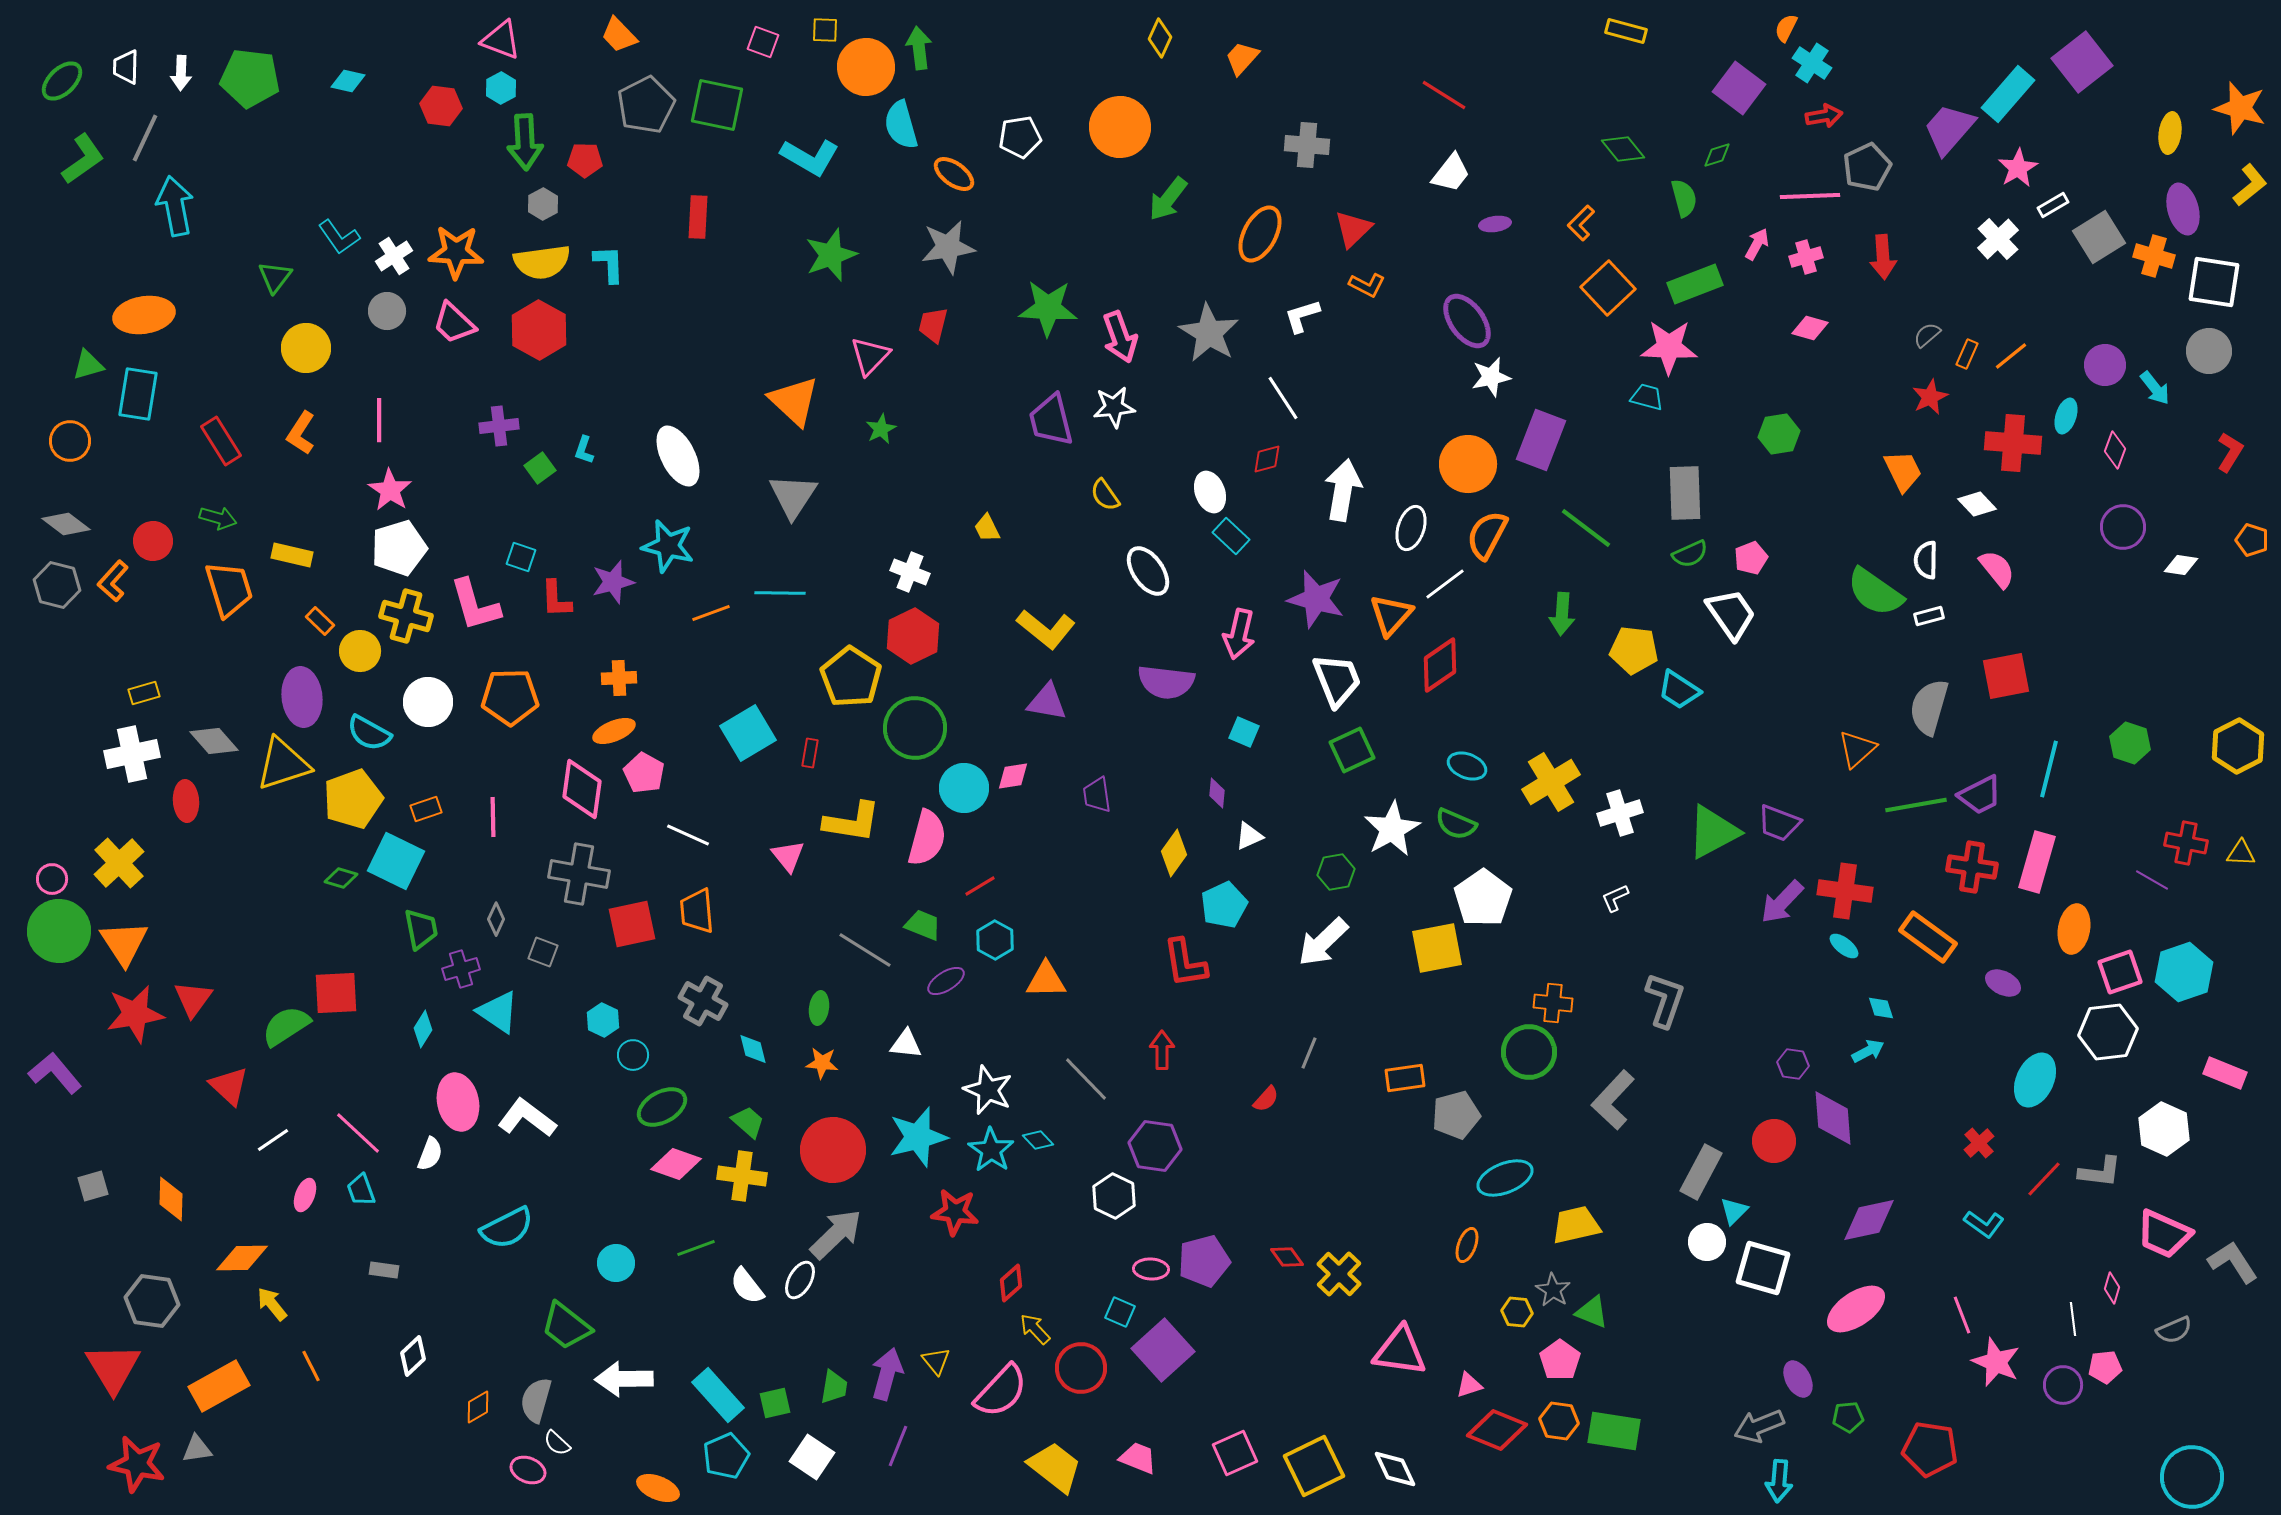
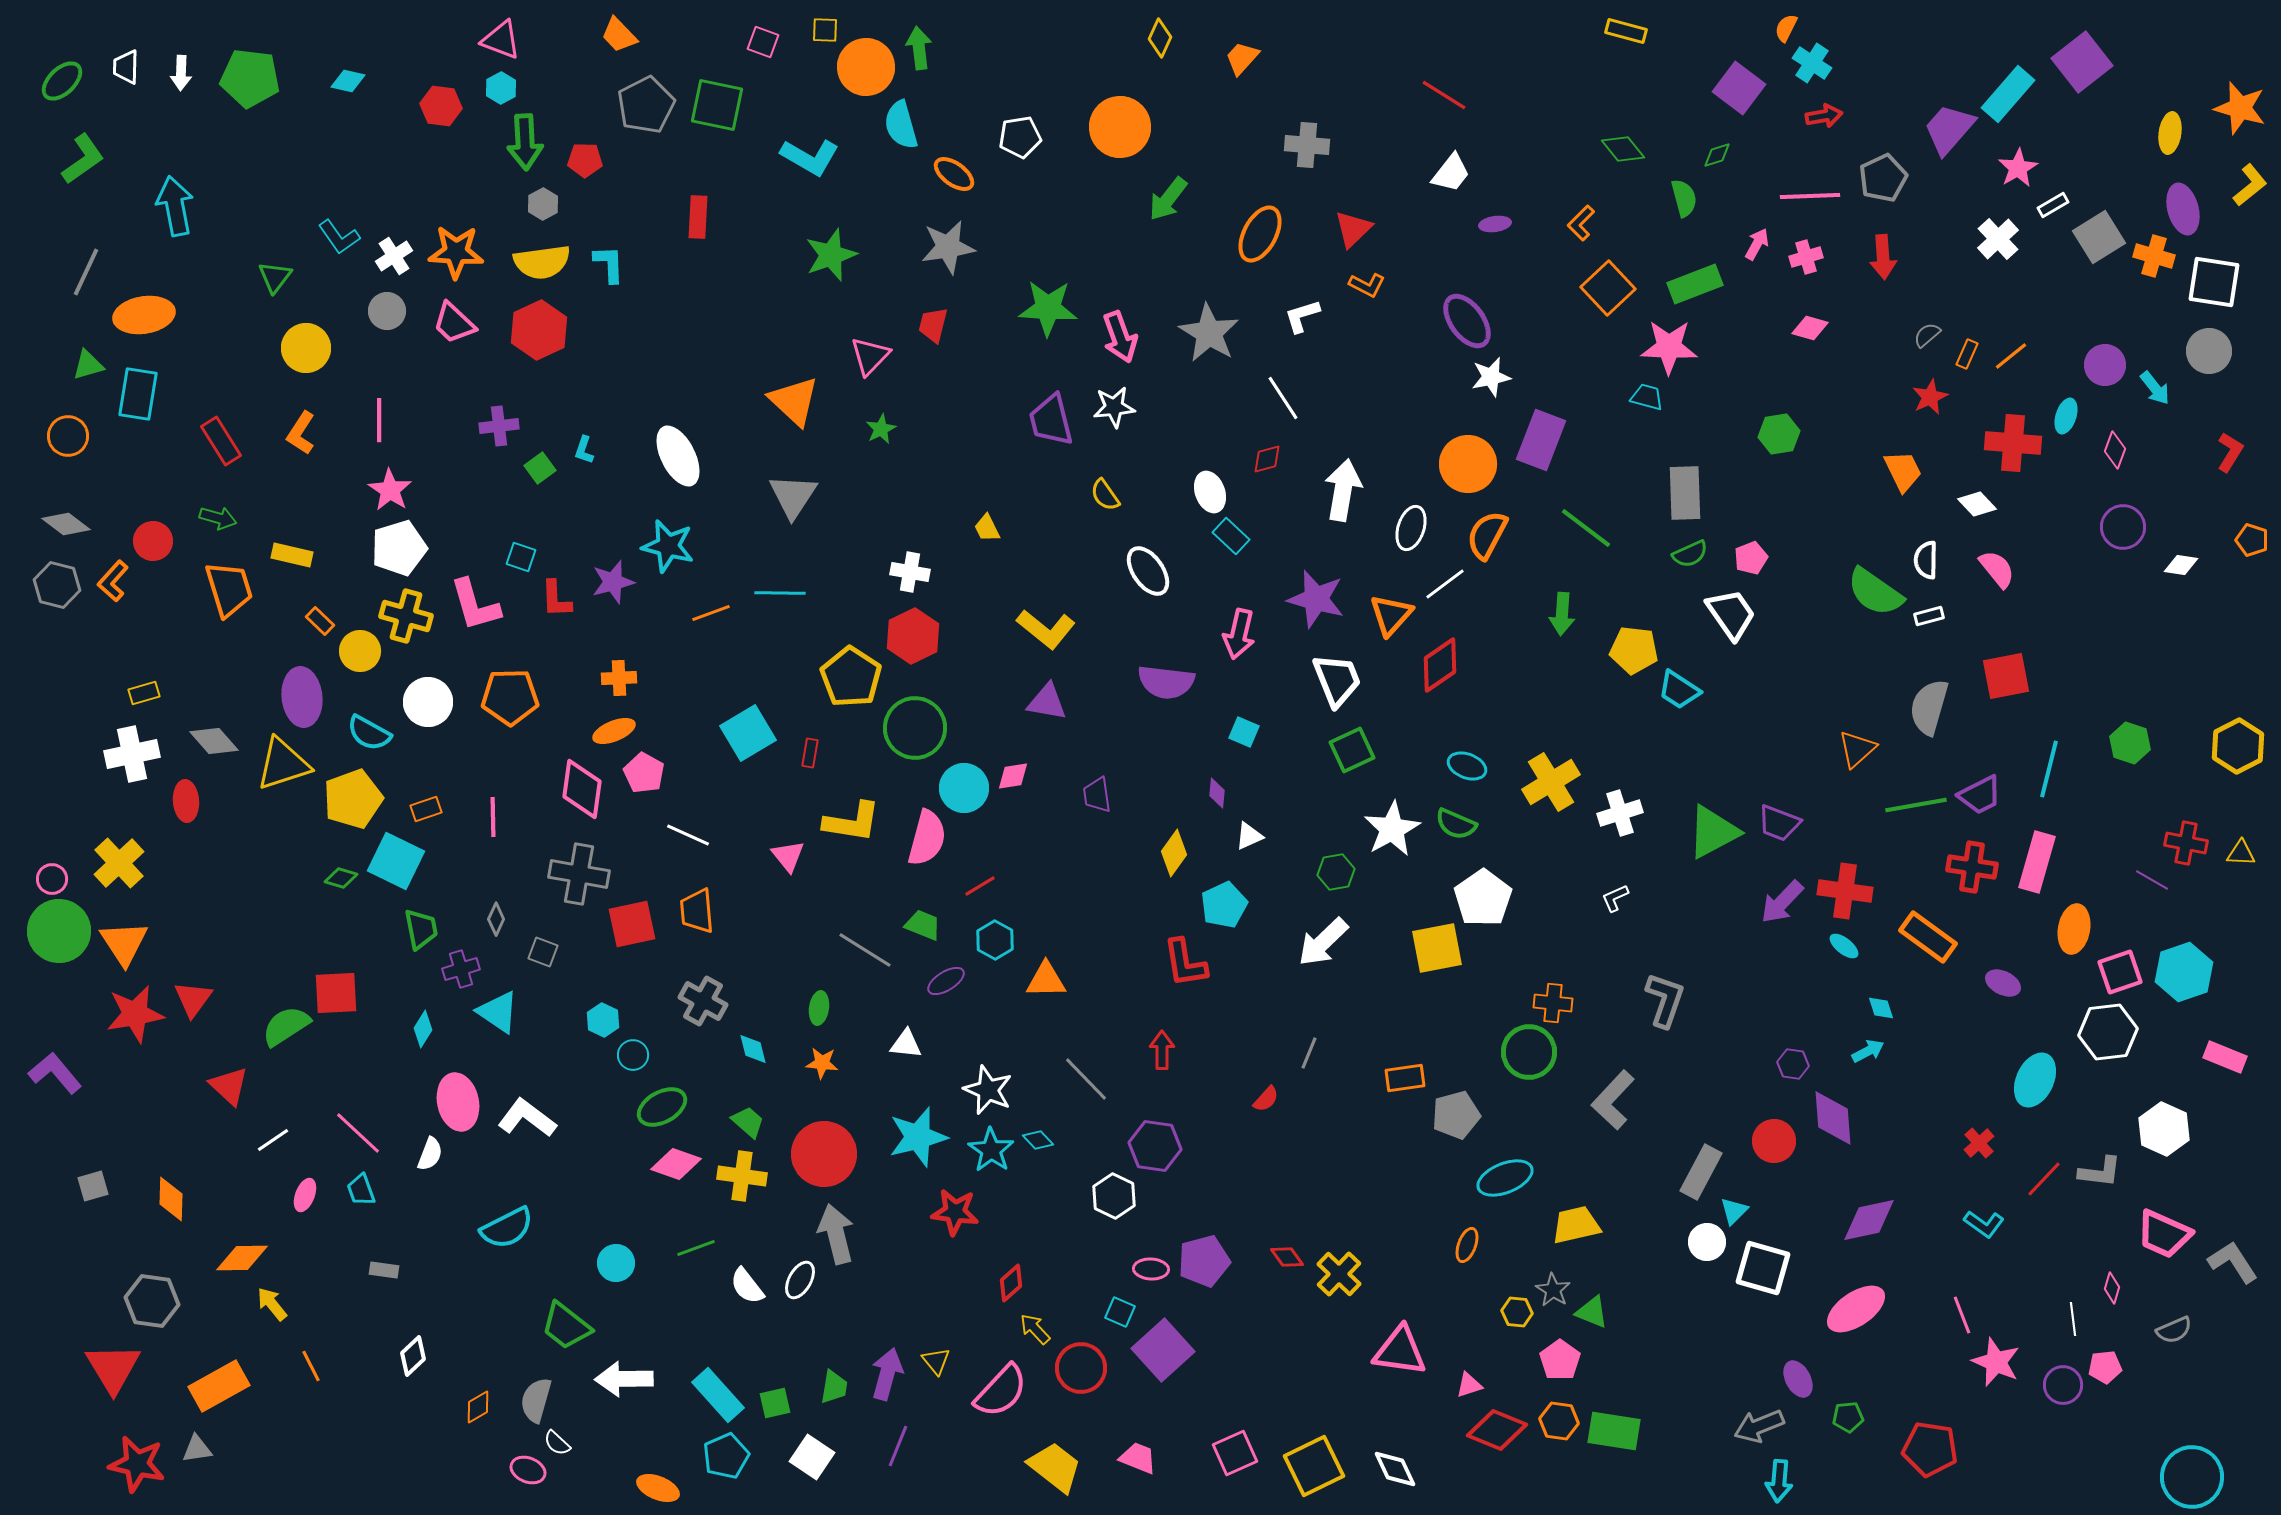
gray line at (145, 138): moved 59 px left, 134 px down
gray pentagon at (1867, 167): moved 16 px right, 11 px down
red hexagon at (539, 330): rotated 6 degrees clockwise
orange circle at (70, 441): moved 2 px left, 5 px up
white cross at (910, 572): rotated 12 degrees counterclockwise
pink rectangle at (2225, 1073): moved 16 px up
red circle at (833, 1150): moved 9 px left, 4 px down
gray arrow at (836, 1234): rotated 60 degrees counterclockwise
